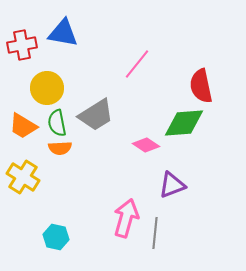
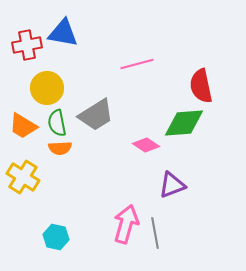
red cross: moved 5 px right
pink line: rotated 36 degrees clockwise
pink arrow: moved 6 px down
gray line: rotated 16 degrees counterclockwise
